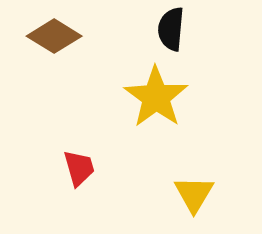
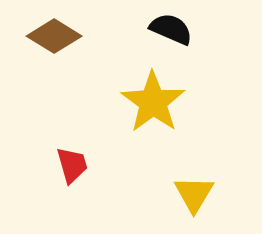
black semicircle: rotated 108 degrees clockwise
yellow star: moved 3 px left, 5 px down
red trapezoid: moved 7 px left, 3 px up
